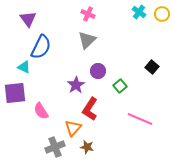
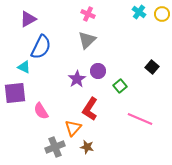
purple triangle: rotated 36 degrees clockwise
purple star: moved 1 px right, 6 px up
